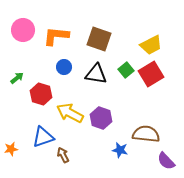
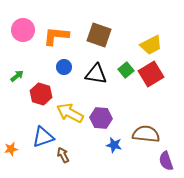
brown square: moved 4 px up
green arrow: moved 2 px up
purple hexagon: rotated 15 degrees counterclockwise
blue star: moved 6 px left, 5 px up
purple semicircle: rotated 24 degrees clockwise
